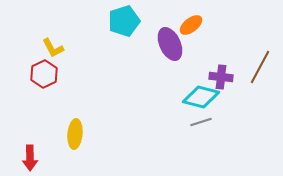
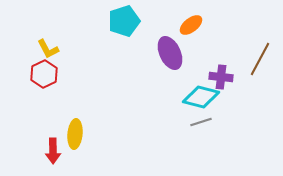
purple ellipse: moved 9 px down
yellow L-shape: moved 5 px left, 1 px down
brown line: moved 8 px up
red arrow: moved 23 px right, 7 px up
